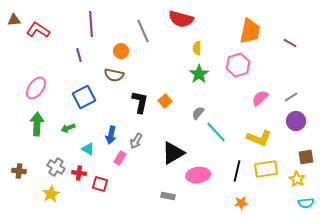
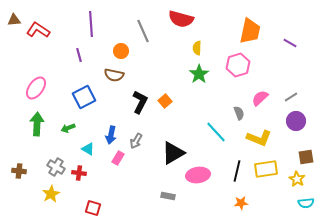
black L-shape at (140, 102): rotated 15 degrees clockwise
gray semicircle at (198, 113): moved 41 px right; rotated 120 degrees clockwise
pink rectangle at (120, 158): moved 2 px left
red square at (100, 184): moved 7 px left, 24 px down
